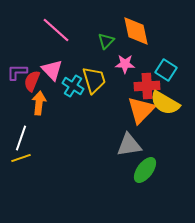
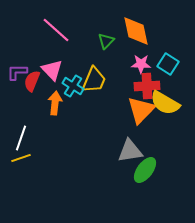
pink star: moved 16 px right
cyan square: moved 2 px right, 6 px up
yellow trapezoid: rotated 40 degrees clockwise
orange arrow: moved 16 px right
gray triangle: moved 1 px right, 6 px down
